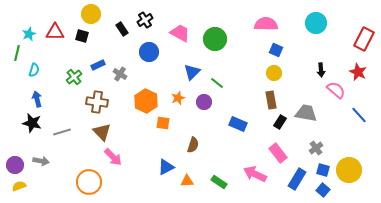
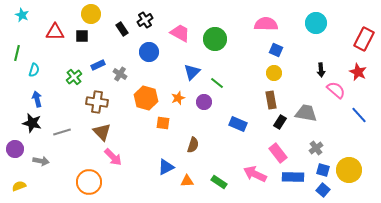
cyan star at (29, 34): moved 7 px left, 19 px up; rotated 24 degrees counterclockwise
black square at (82, 36): rotated 16 degrees counterclockwise
orange hexagon at (146, 101): moved 3 px up; rotated 10 degrees counterclockwise
purple circle at (15, 165): moved 16 px up
blue rectangle at (297, 179): moved 4 px left, 2 px up; rotated 60 degrees clockwise
